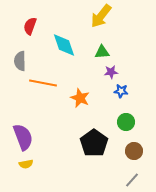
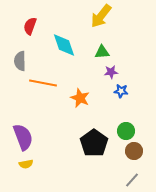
green circle: moved 9 px down
